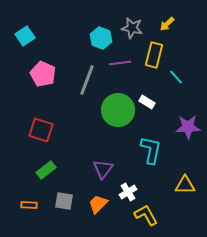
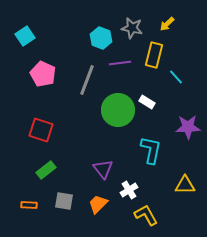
purple triangle: rotated 15 degrees counterclockwise
white cross: moved 1 px right, 2 px up
